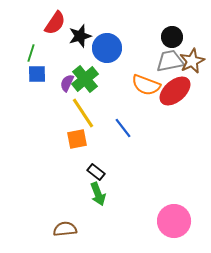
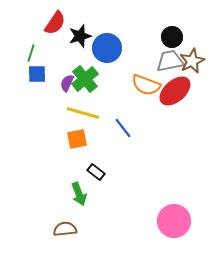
yellow line: rotated 40 degrees counterclockwise
green arrow: moved 19 px left
